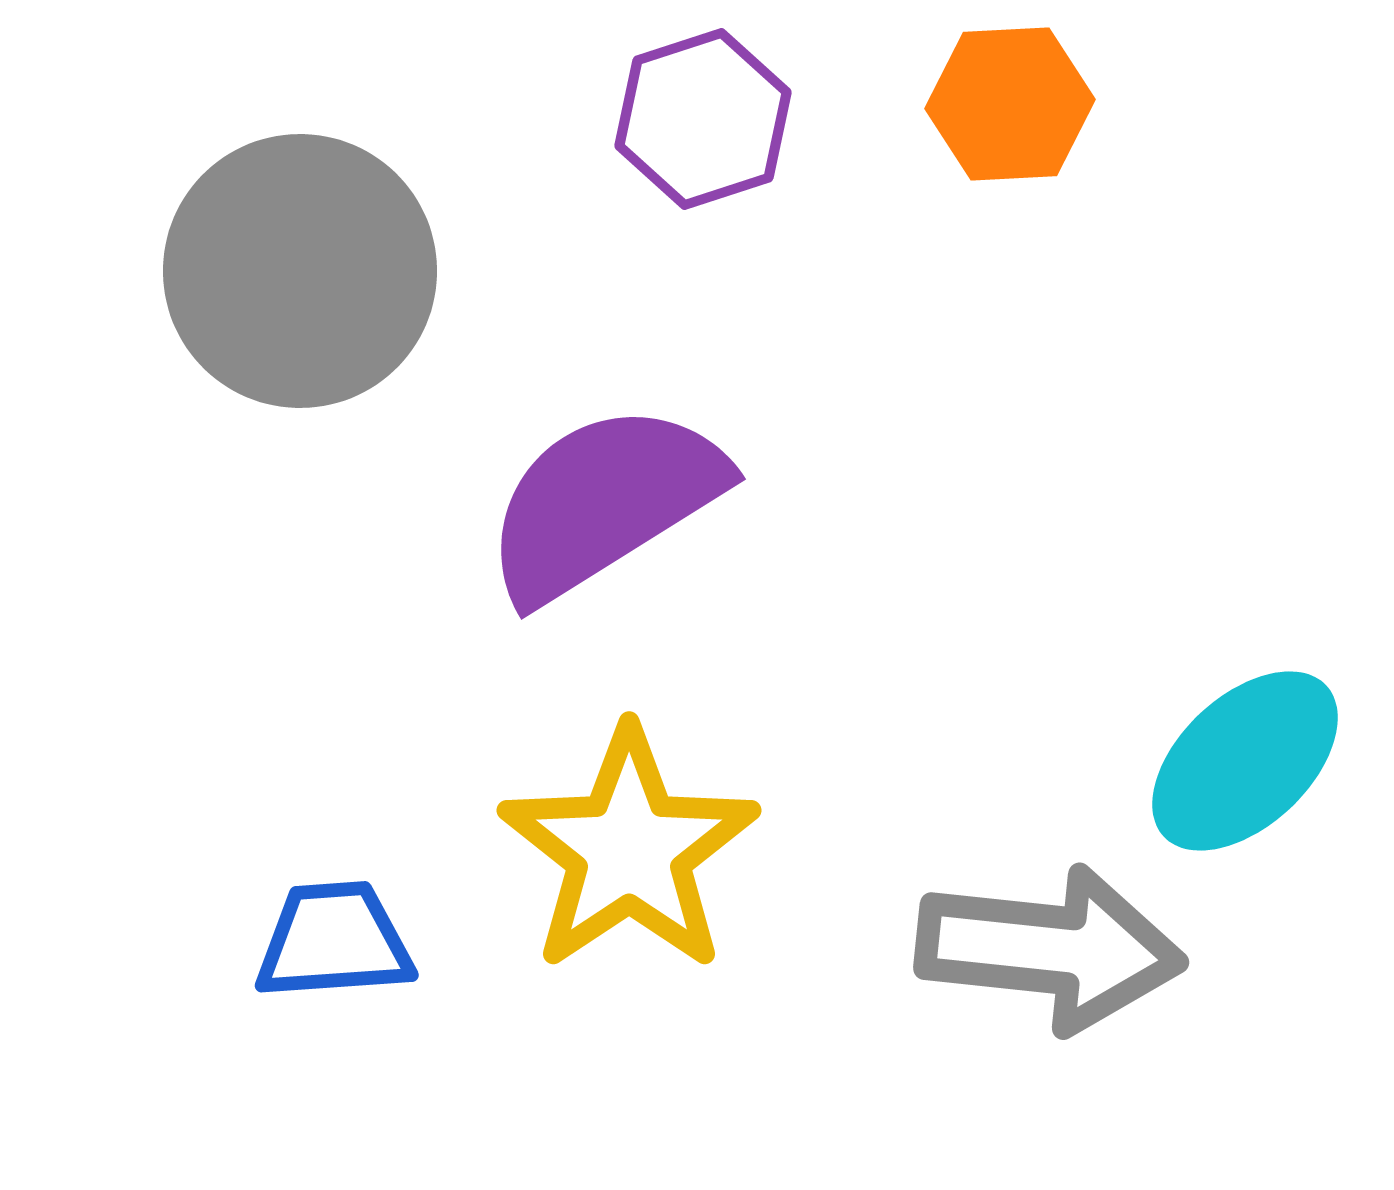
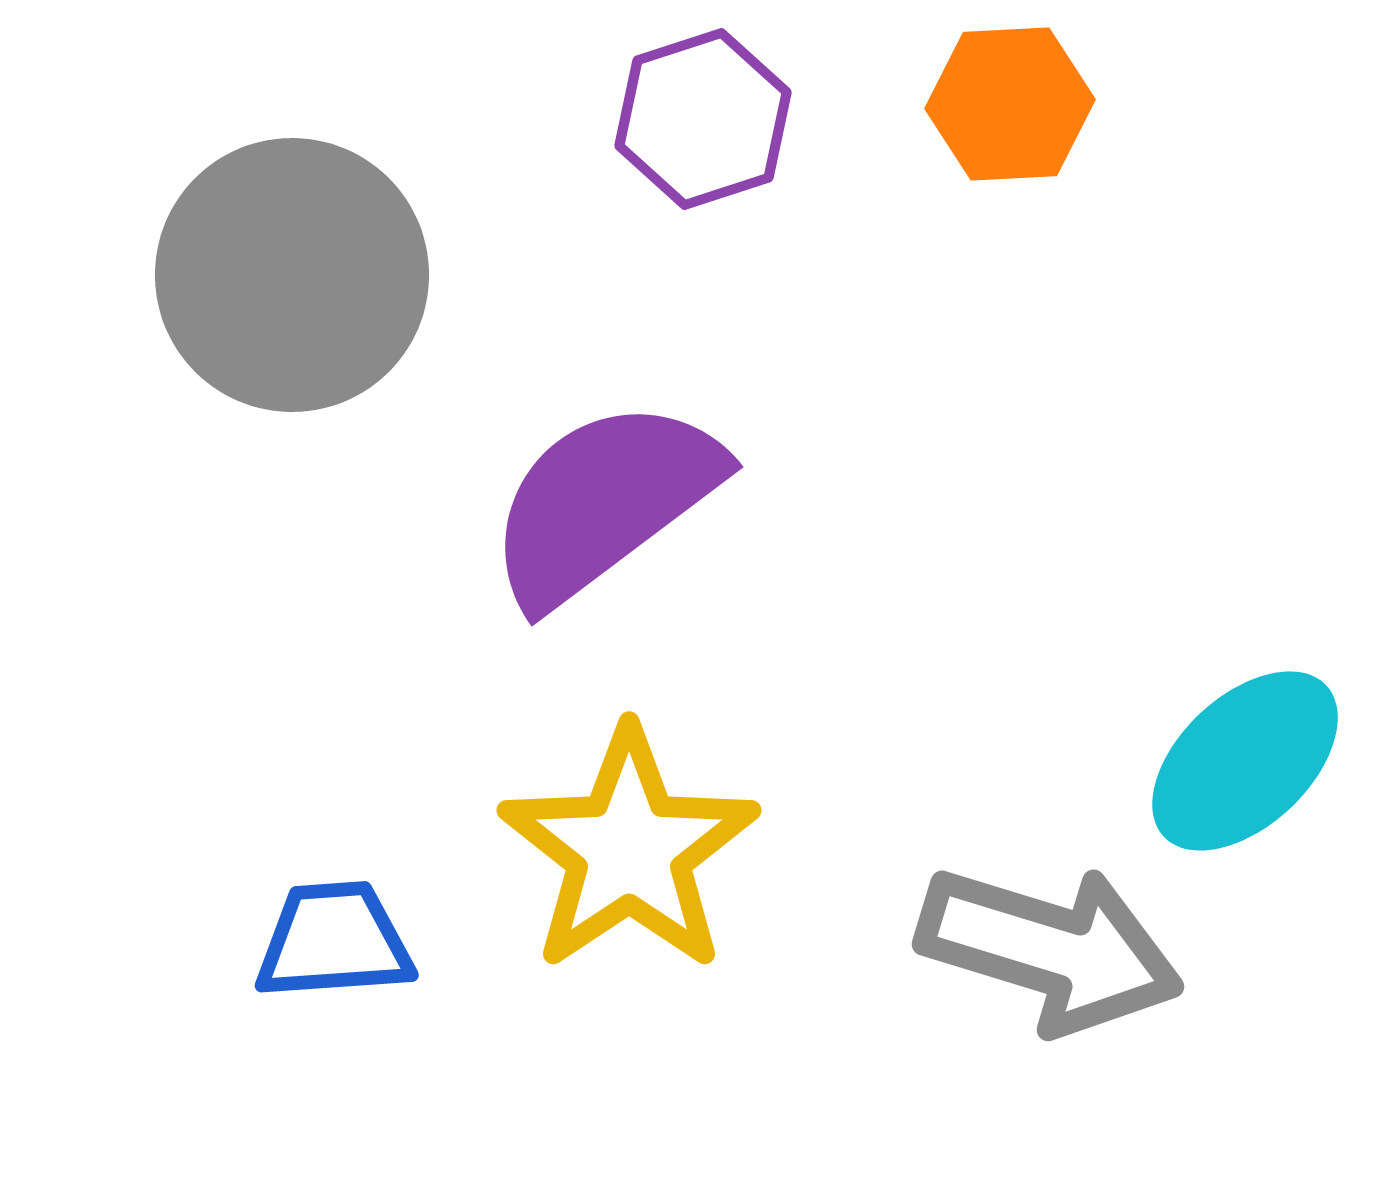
gray circle: moved 8 px left, 4 px down
purple semicircle: rotated 5 degrees counterclockwise
gray arrow: rotated 11 degrees clockwise
